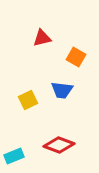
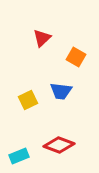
red triangle: rotated 30 degrees counterclockwise
blue trapezoid: moved 1 px left, 1 px down
cyan rectangle: moved 5 px right
